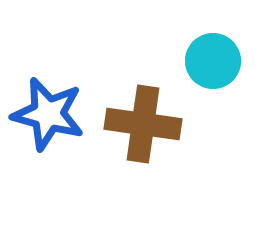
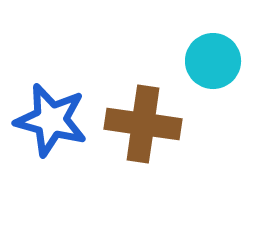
blue star: moved 3 px right, 6 px down
